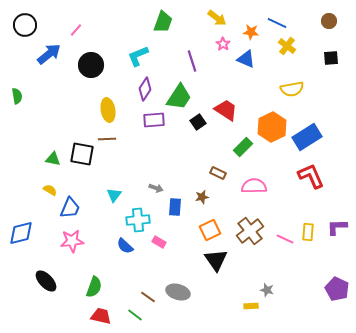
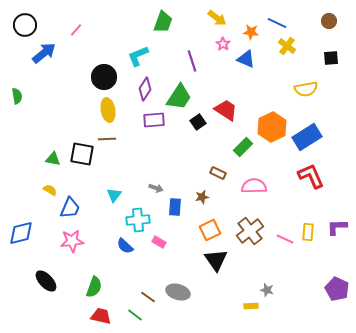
blue arrow at (49, 54): moved 5 px left, 1 px up
black circle at (91, 65): moved 13 px right, 12 px down
yellow semicircle at (292, 89): moved 14 px right
